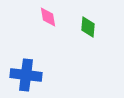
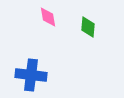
blue cross: moved 5 px right
